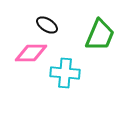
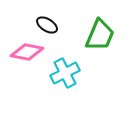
pink diamond: moved 4 px left, 1 px up; rotated 12 degrees clockwise
cyan cross: rotated 32 degrees counterclockwise
